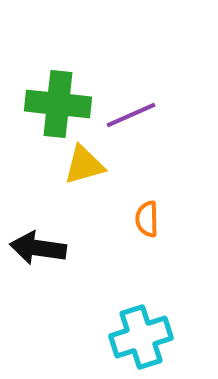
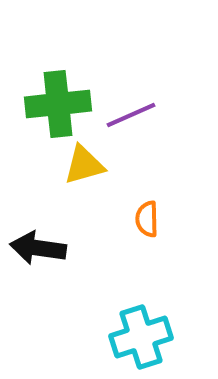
green cross: rotated 12 degrees counterclockwise
